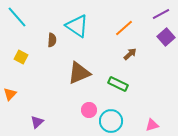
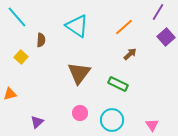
purple line: moved 3 px left, 2 px up; rotated 30 degrees counterclockwise
orange line: moved 1 px up
brown semicircle: moved 11 px left
yellow square: rotated 16 degrees clockwise
brown triangle: rotated 30 degrees counterclockwise
orange triangle: rotated 32 degrees clockwise
pink circle: moved 9 px left, 3 px down
cyan circle: moved 1 px right, 1 px up
pink triangle: rotated 48 degrees counterclockwise
